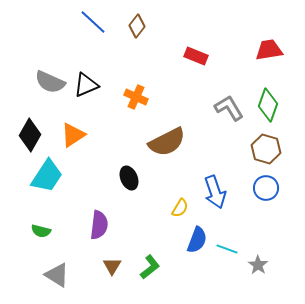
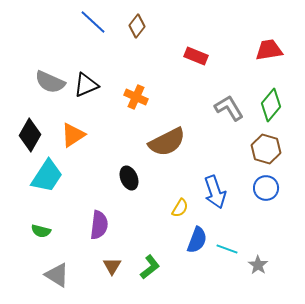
green diamond: moved 3 px right; rotated 20 degrees clockwise
